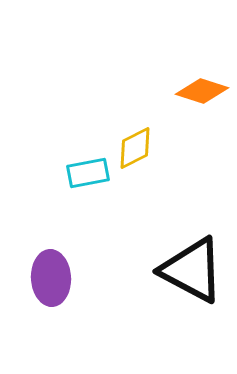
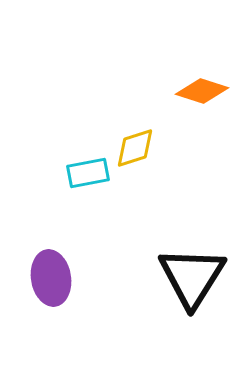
yellow diamond: rotated 9 degrees clockwise
black triangle: moved 7 px down; rotated 34 degrees clockwise
purple ellipse: rotated 6 degrees counterclockwise
